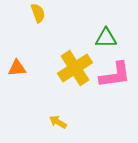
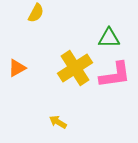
yellow semicircle: moved 2 px left; rotated 48 degrees clockwise
green triangle: moved 3 px right
orange triangle: rotated 24 degrees counterclockwise
